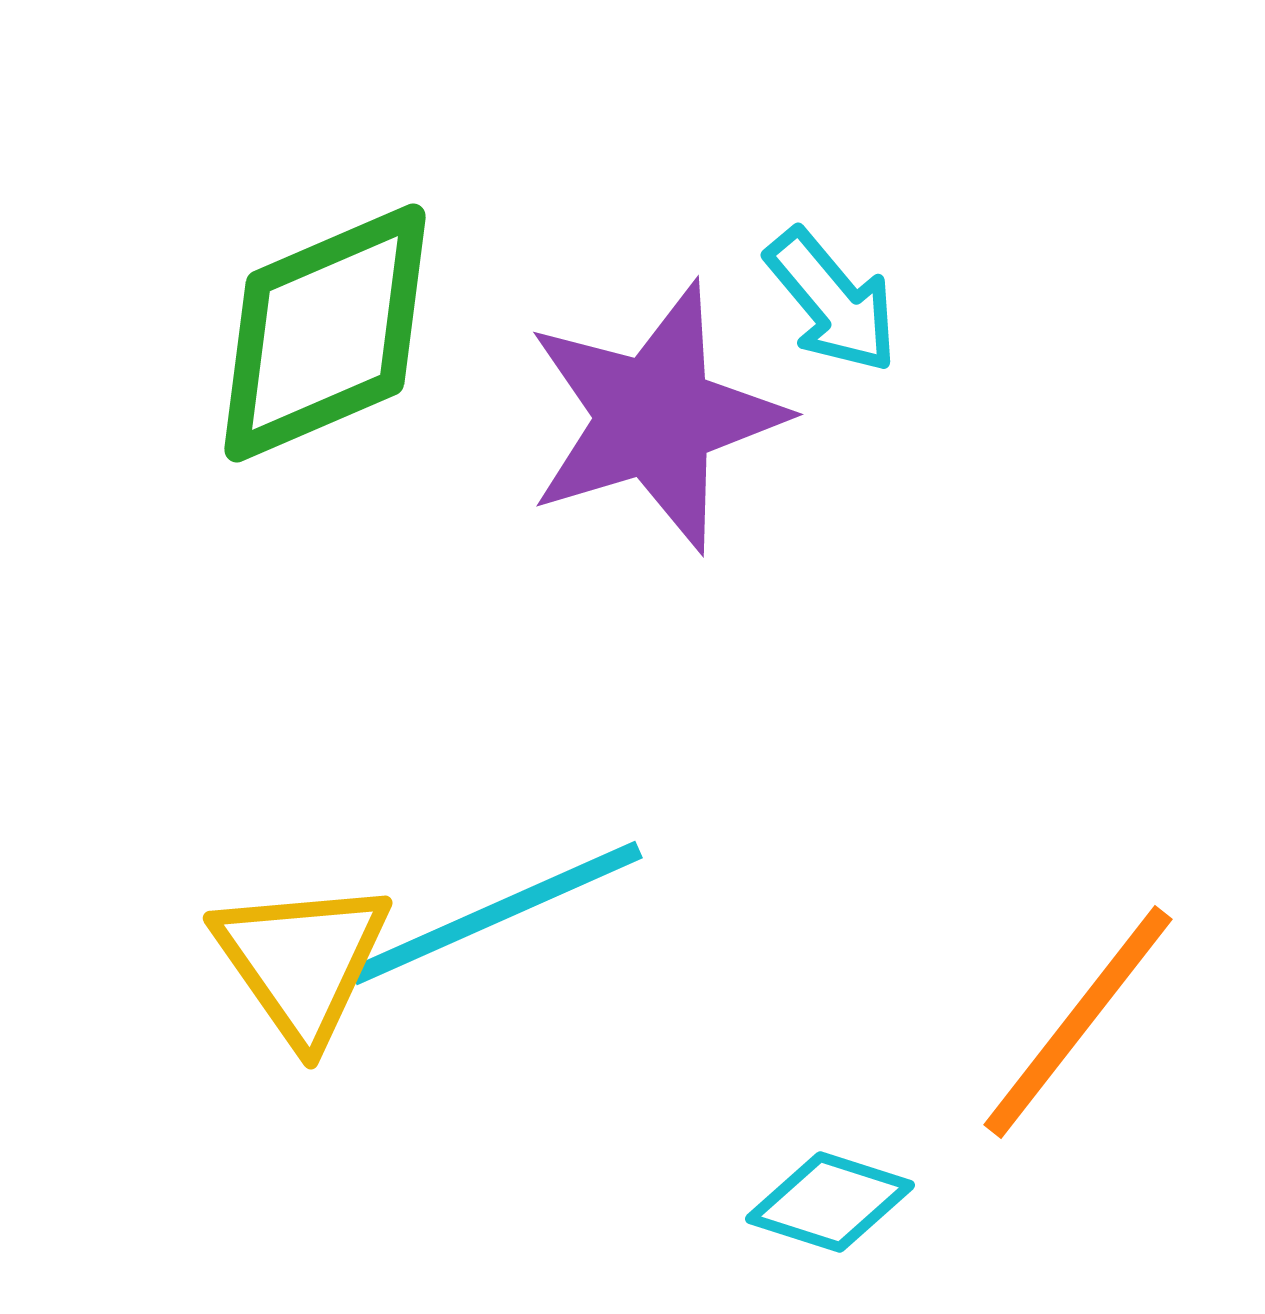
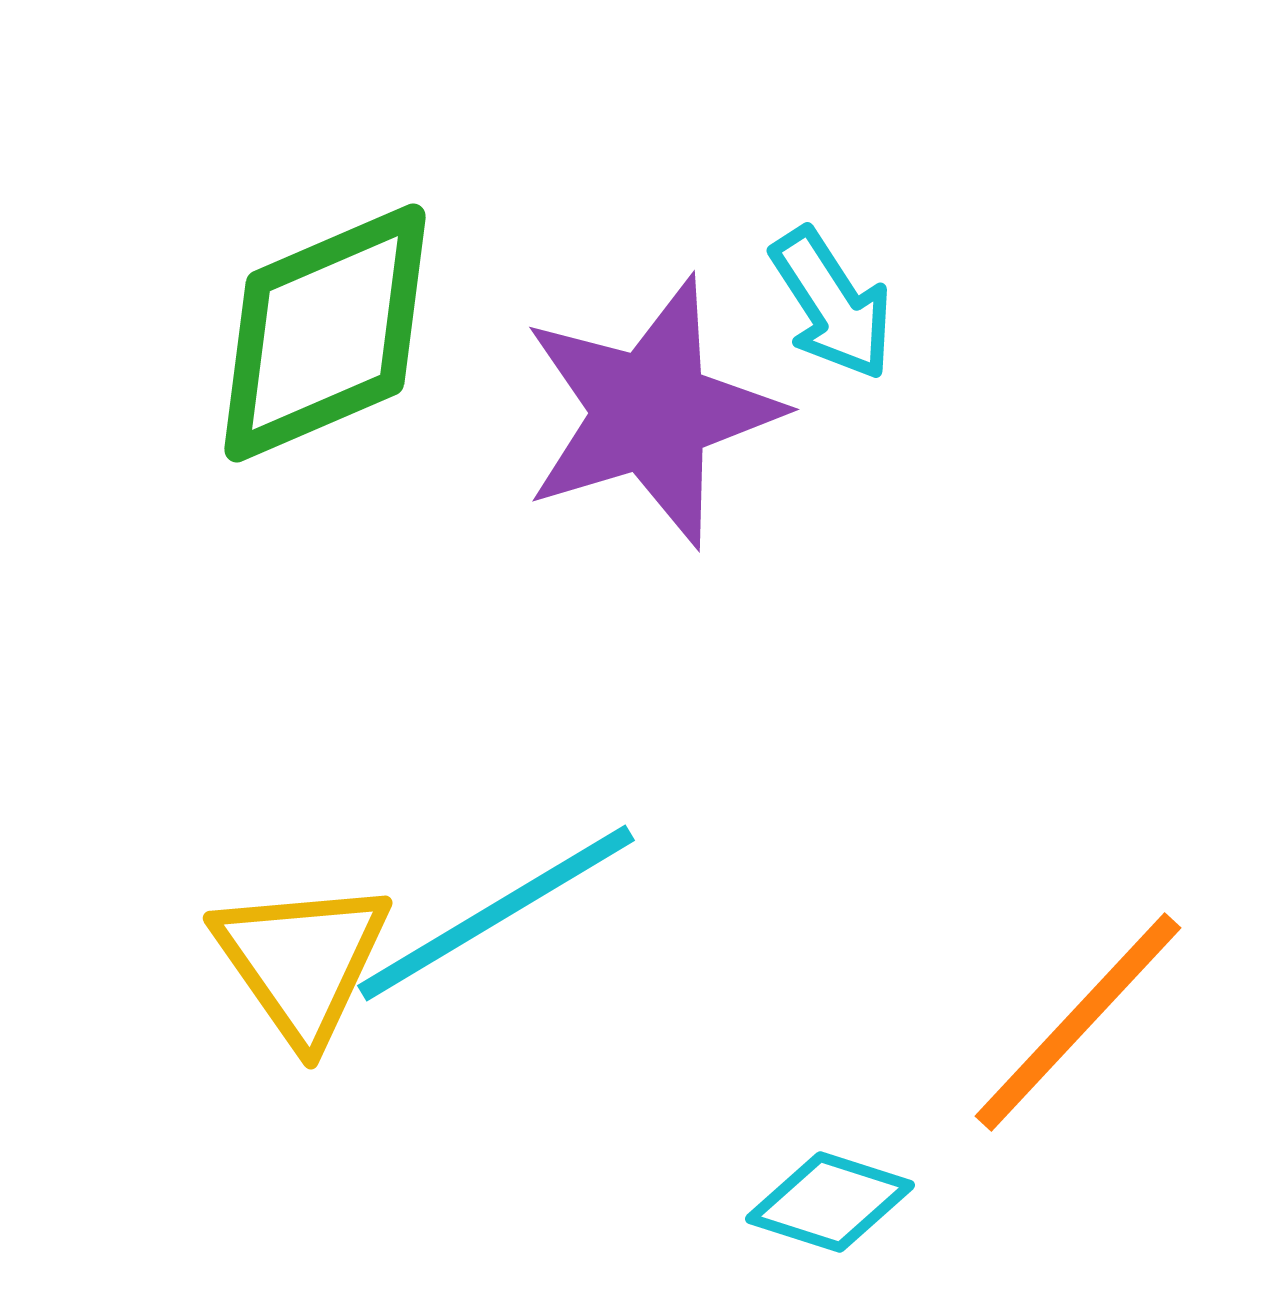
cyan arrow: moved 3 px down; rotated 7 degrees clockwise
purple star: moved 4 px left, 5 px up
cyan line: rotated 7 degrees counterclockwise
orange line: rotated 5 degrees clockwise
